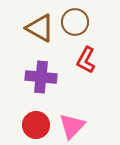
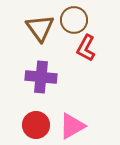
brown circle: moved 1 px left, 2 px up
brown triangle: rotated 24 degrees clockwise
red L-shape: moved 12 px up
pink triangle: rotated 16 degrees clockwise
